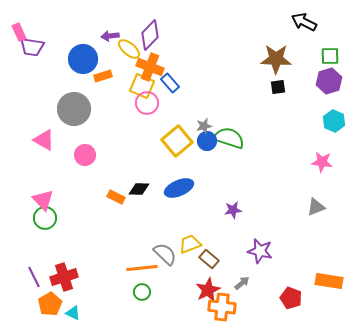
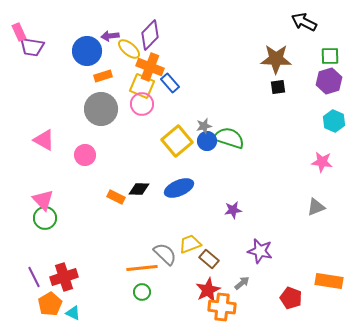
blue circle at (83, 59): moved 4 px right, 8 px up
pink circle at (147, 103): moved 5 px left, 1 px down
gray circle at (74, 109): moved 27 px right
